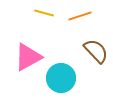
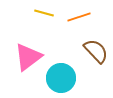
orange line: moved 1 px left, 1 px down
pink triangle: rotated 8 degrees counterclockwise
